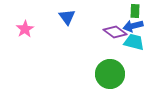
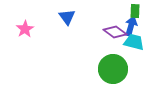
blue arrow: moved 2 px left; rotated 120 degrees clockwise
green circle: moved 3 px right, 5 px up
